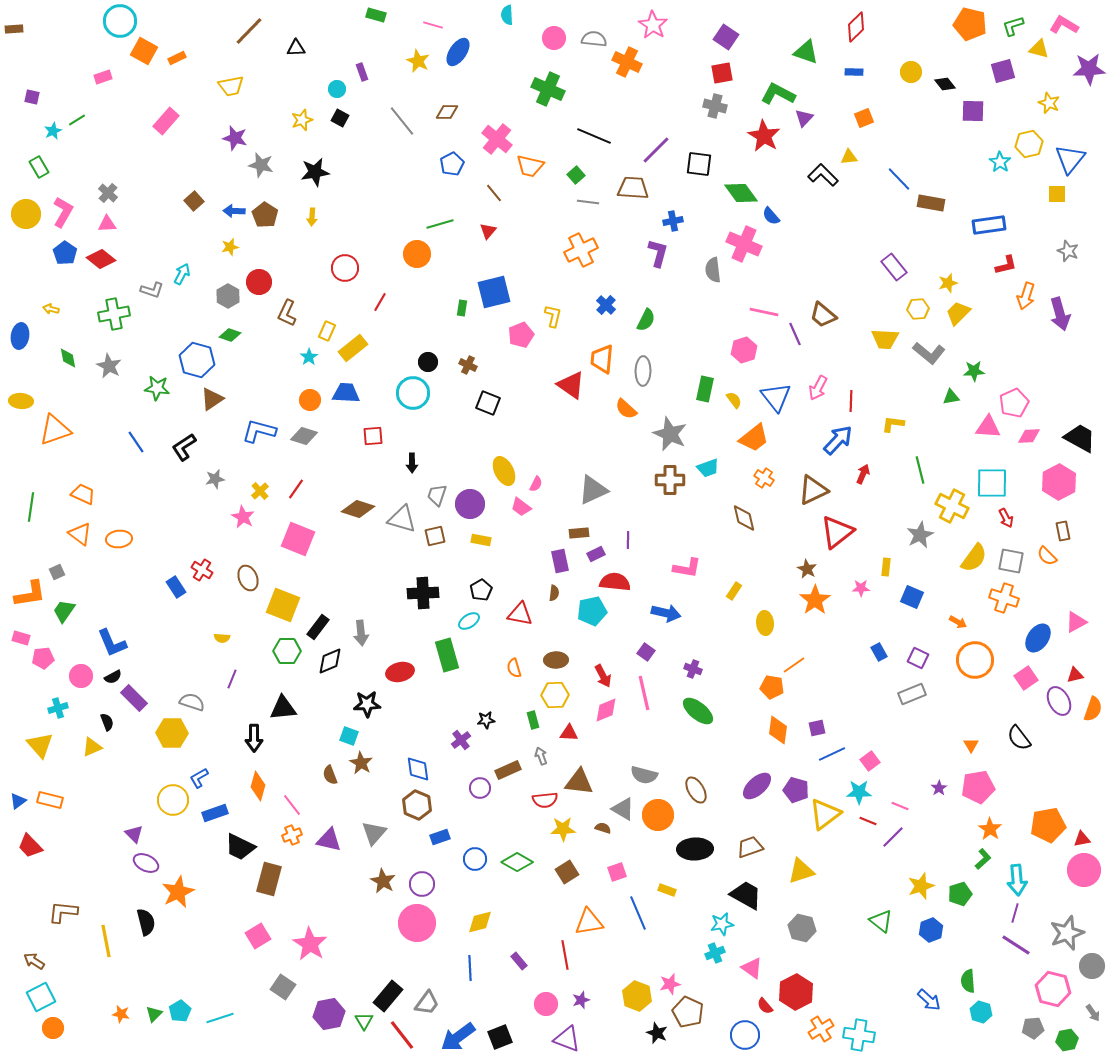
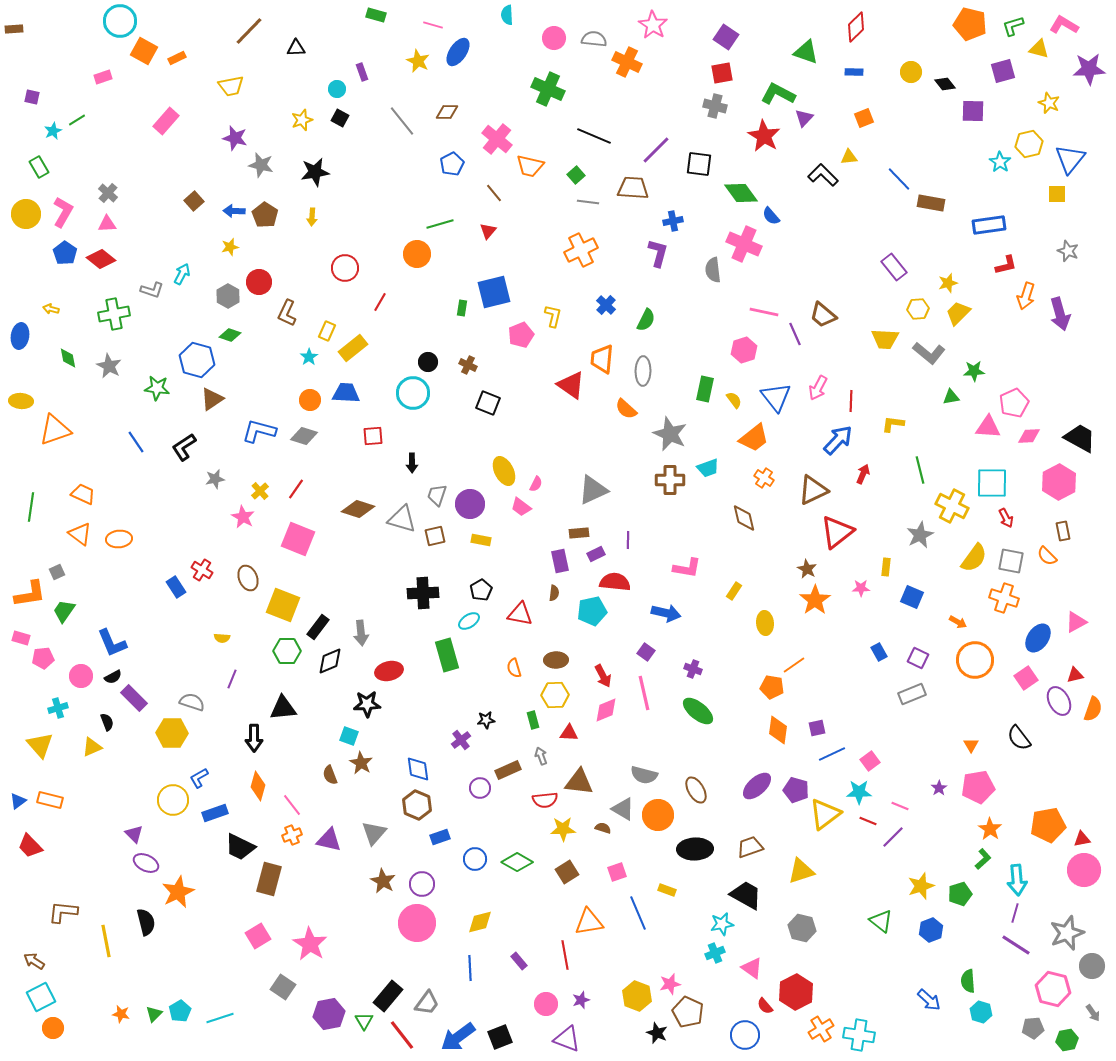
red ellipse at (400, 672): moved 11 px left, 1 px up
